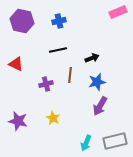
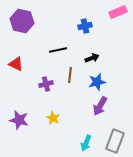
blue cross: moved 26 px right, 5 px down
purple star: moved 1 px right, 1 px up
gray rectangle: rotated 55 degrees counterclockwise
